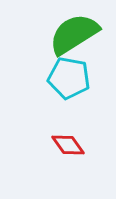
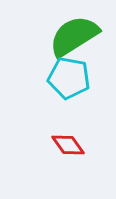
green semicircle: moved 2 px down
